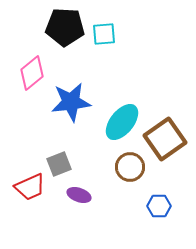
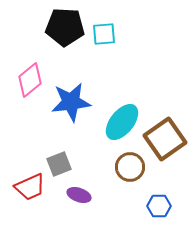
pink diamond: moved 2 px left, 7 px down
